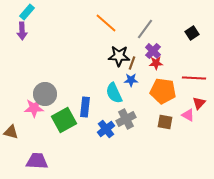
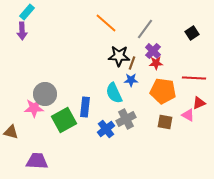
red triangle: rotated 24 degrees clockwise
